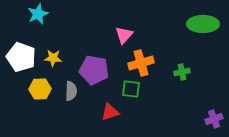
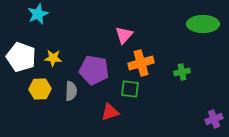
green square: moved 1 px left
